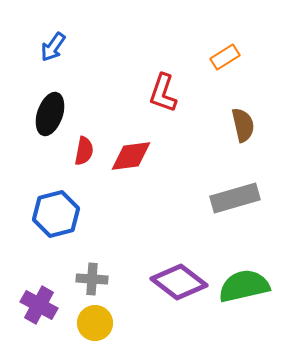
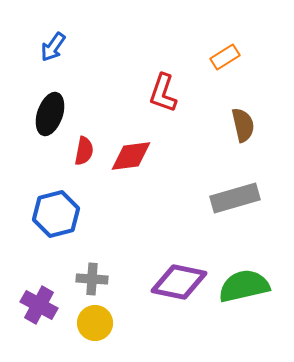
purple diamond: rotated 26 degrees counterclockwise
